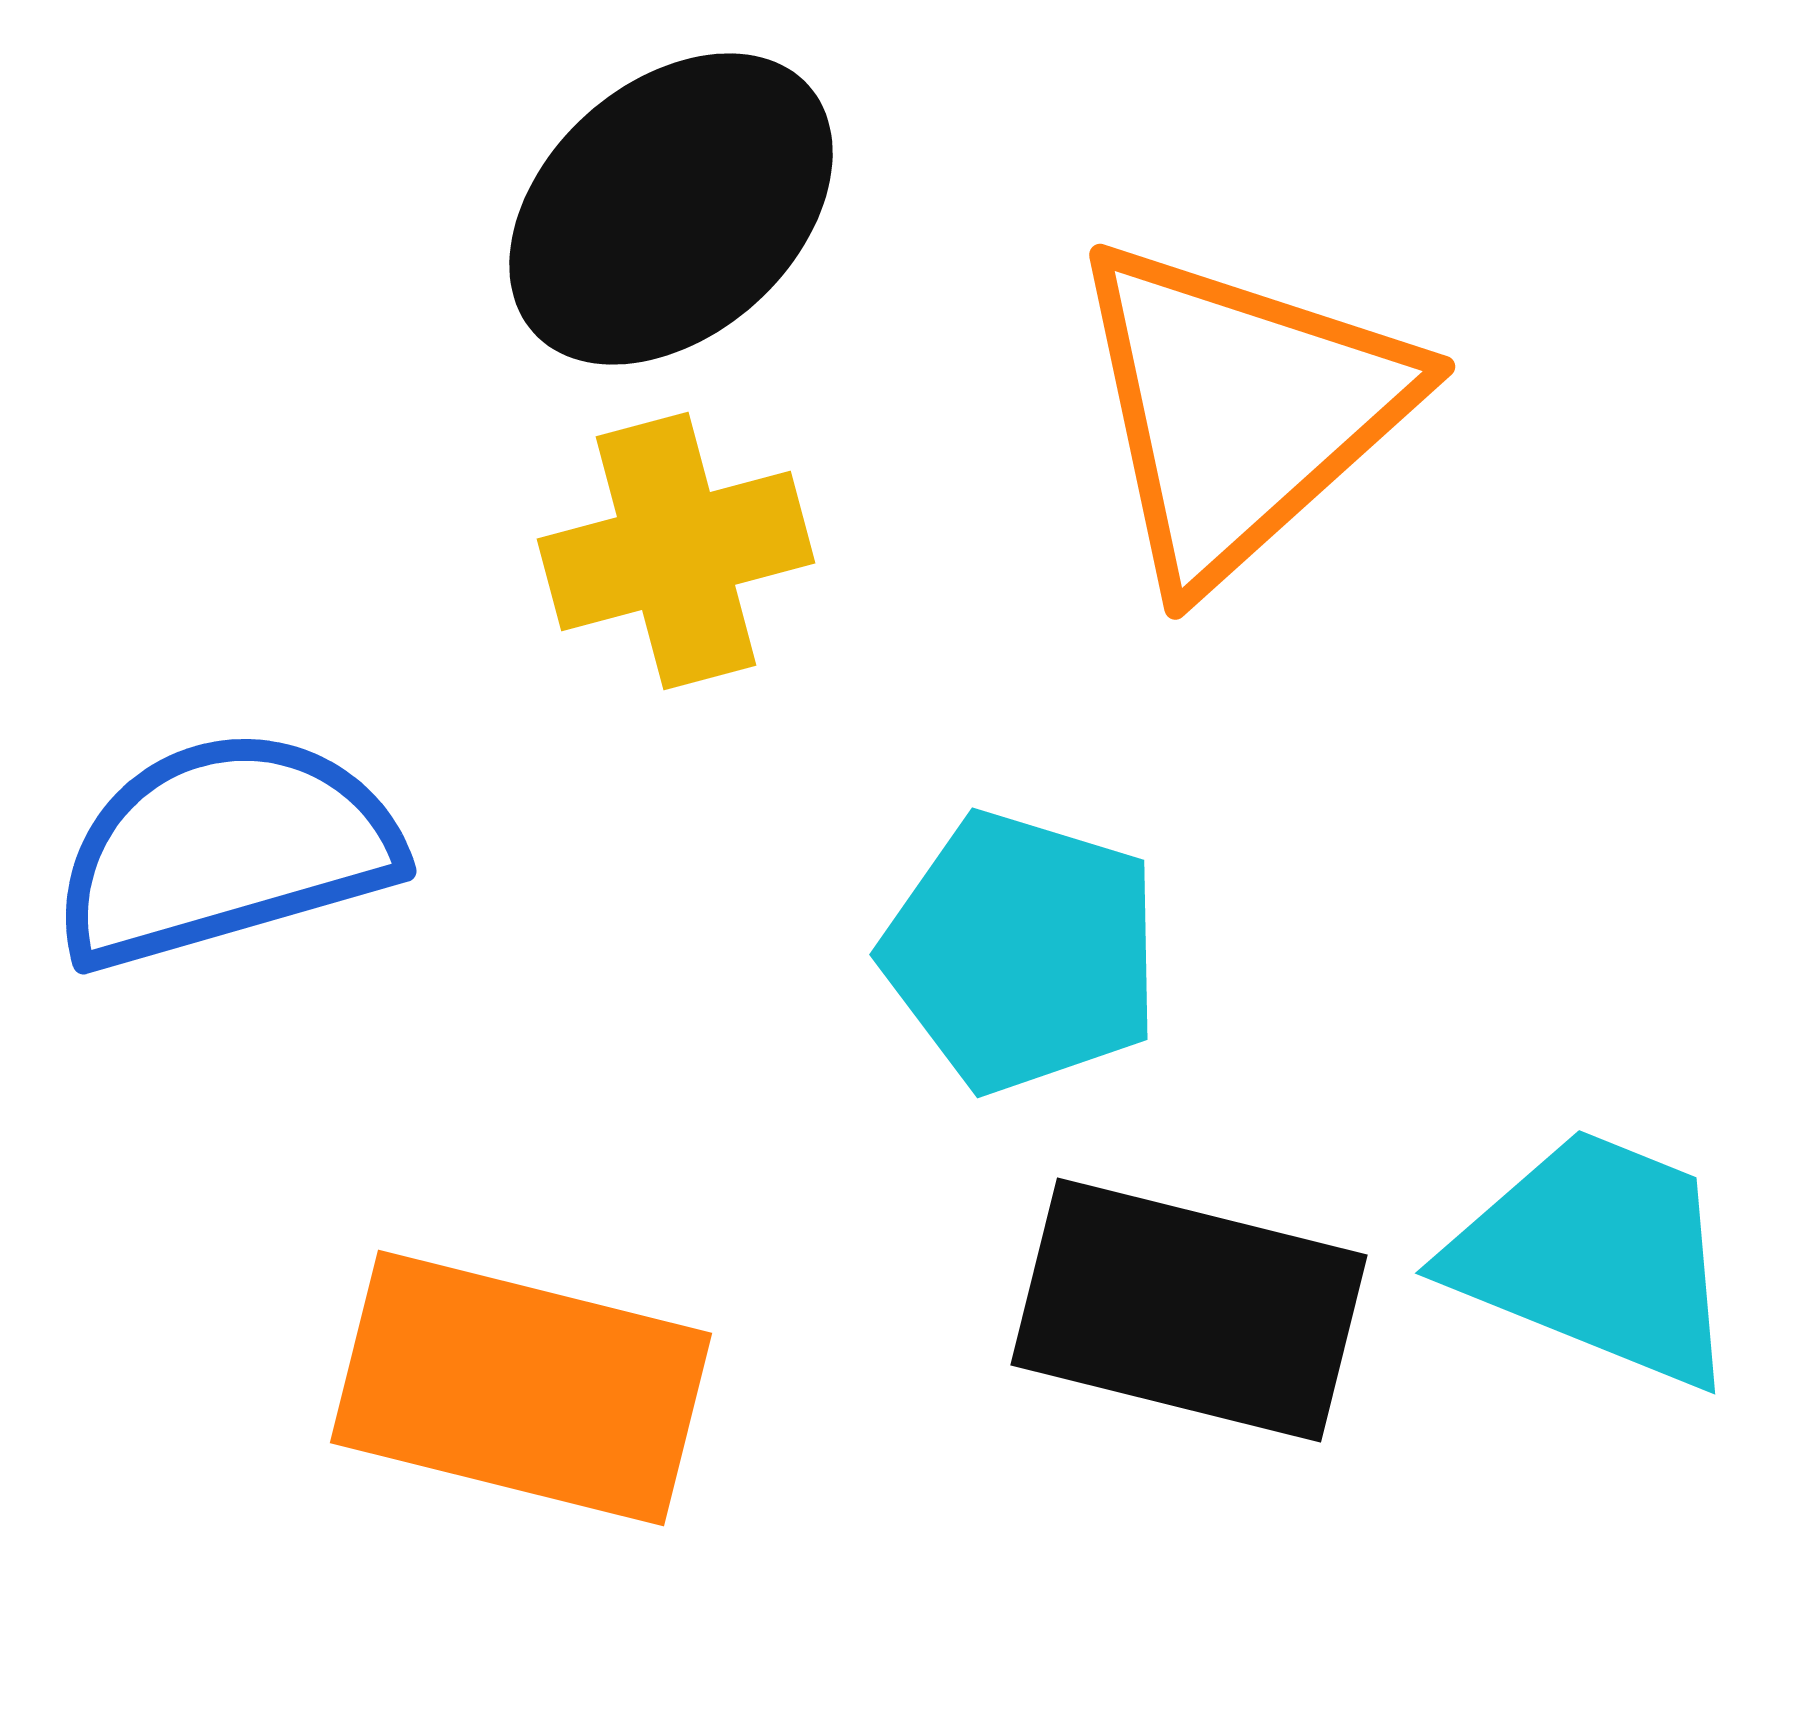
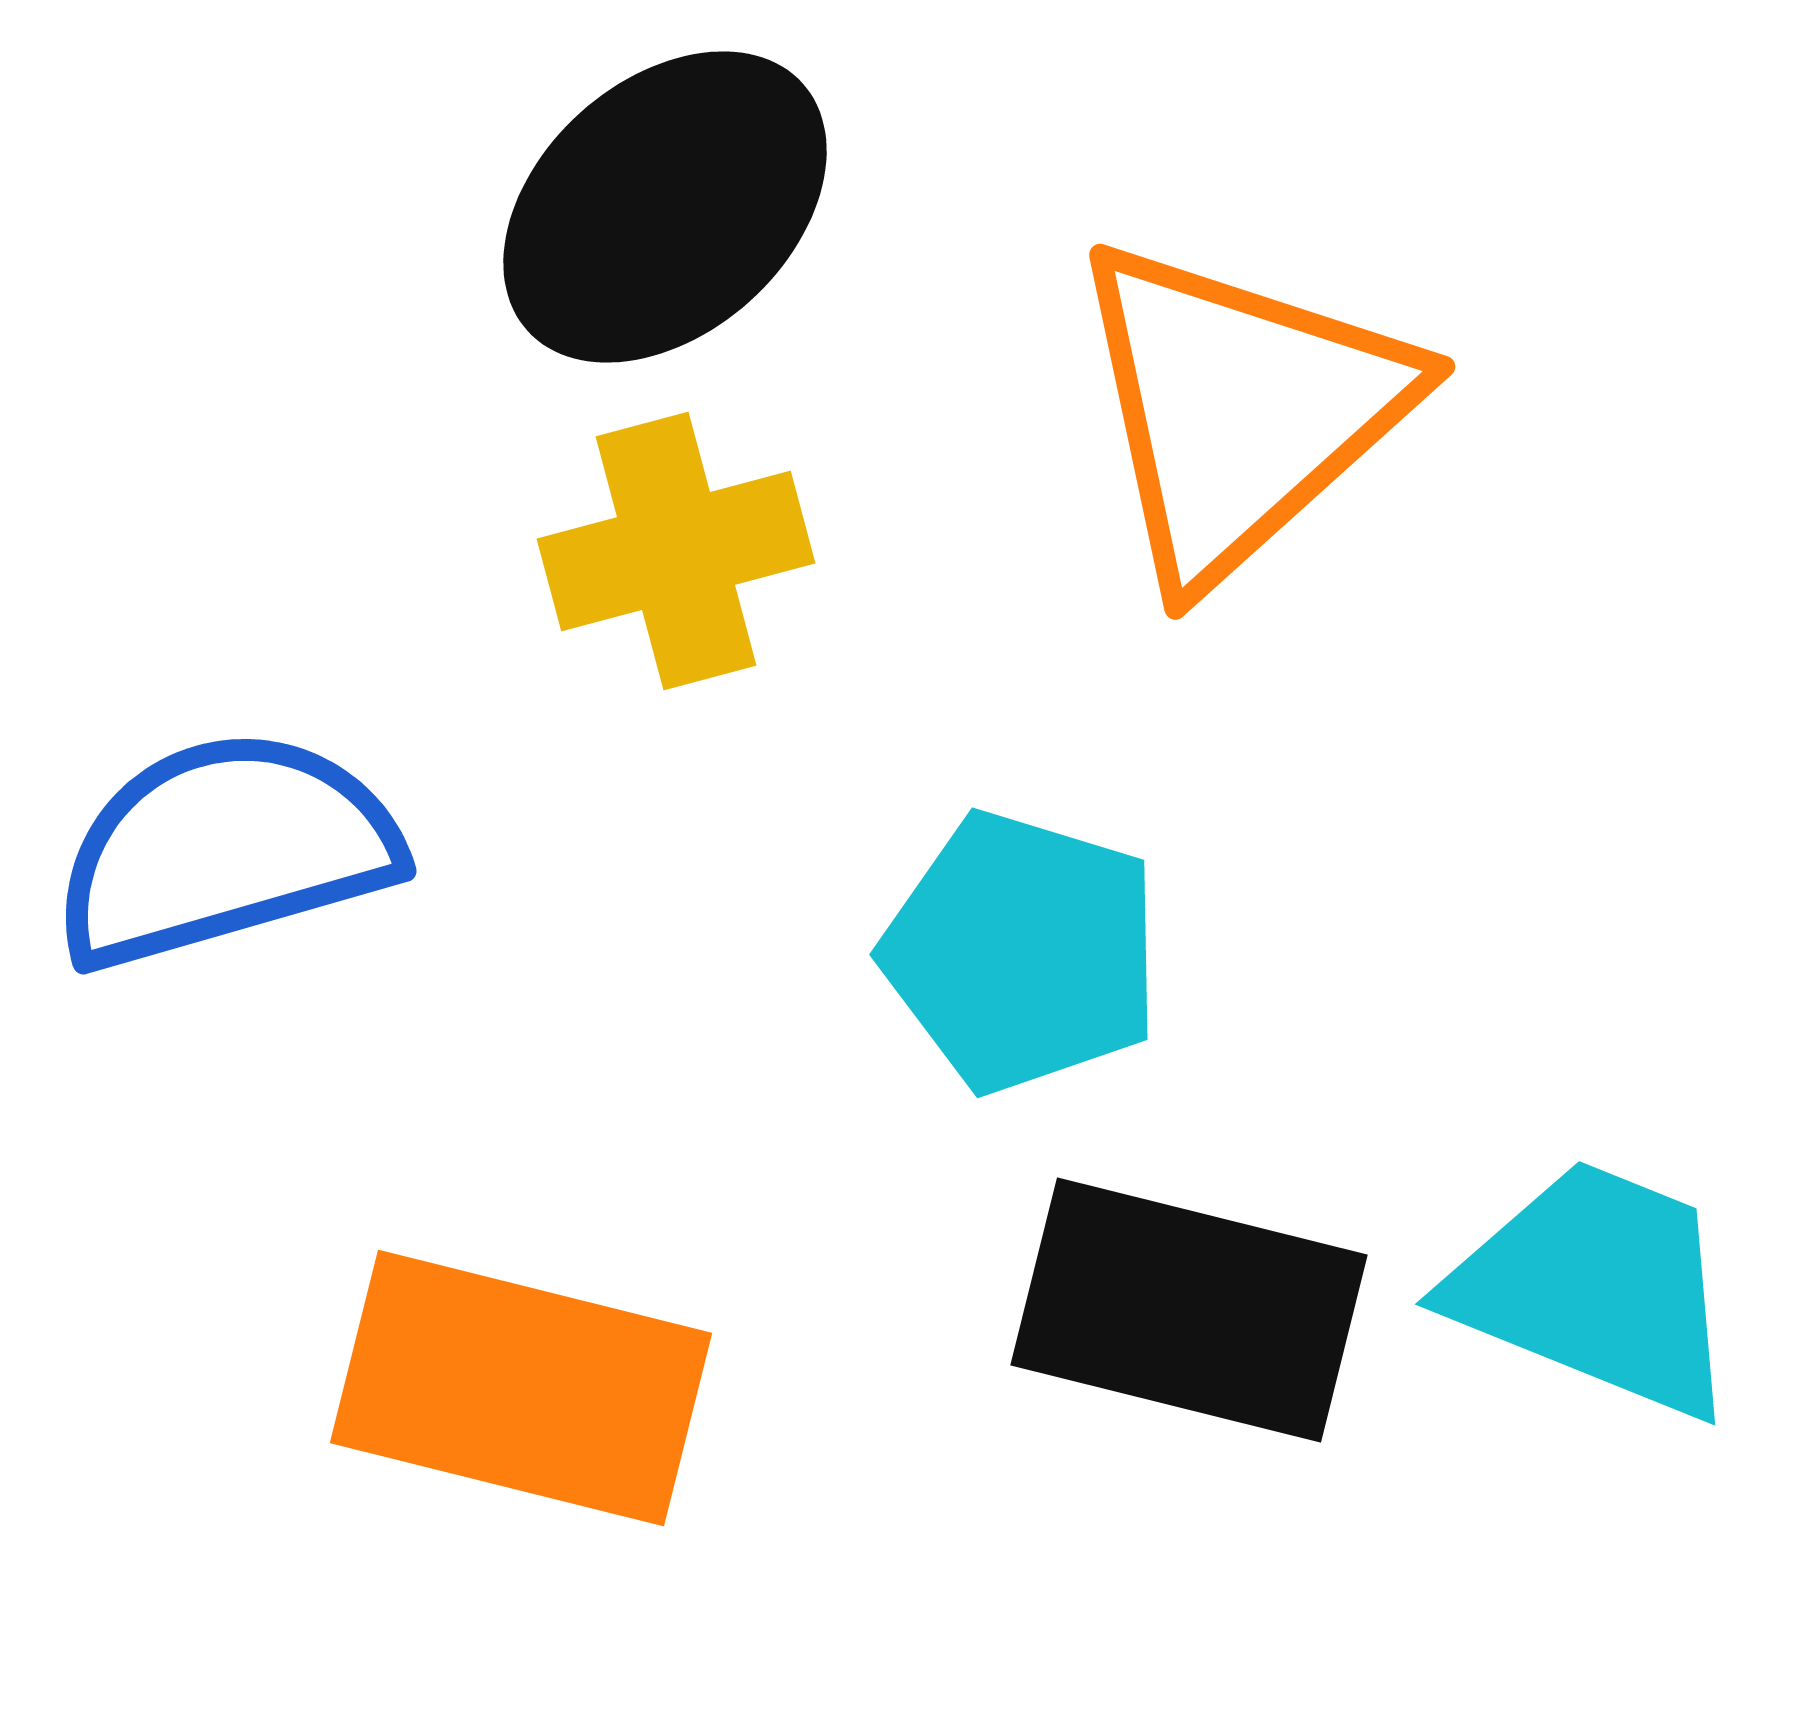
black ellipse: moved 6 px left, 2 px up
cyan trapezoid: moved 31 px down
